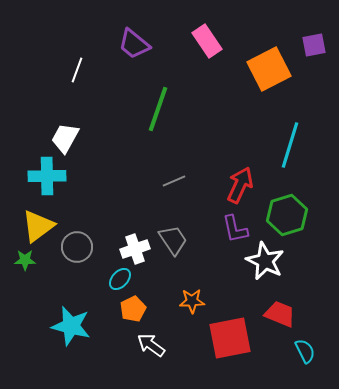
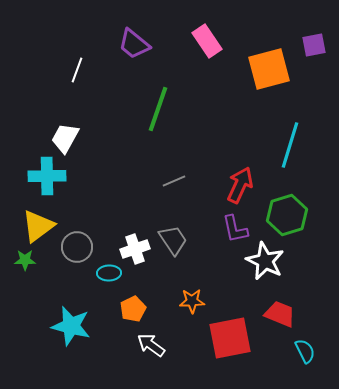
orange square: rotated 12 degrees clockwise
cyan ellipse: moved 11 px left, 6 px up; rotated 45 degrees clockwise
